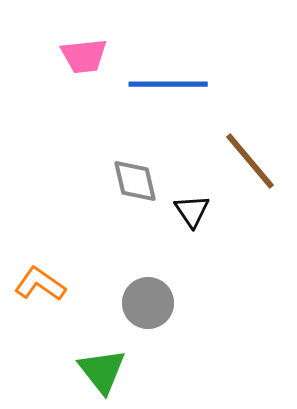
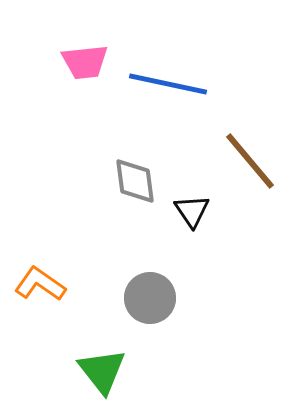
pink trapezoid: moved 1 px right, 6 px down
blue line: rotated 12 degrees clockwise
gray diamond: rotated 6 degrees clockwise
gray circle: moved 2 px right, 5 px up
